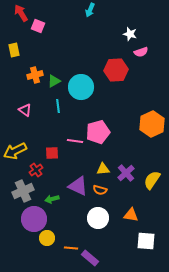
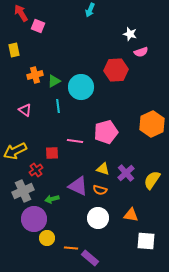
pink pentagon: moved 8 px right
yellow triangle: rotated 24 degrees clockwise
